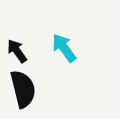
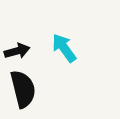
black arrow: rotated 110 degrees clockwise
